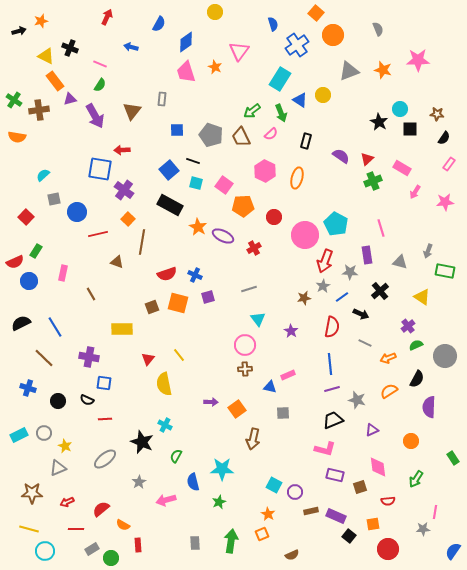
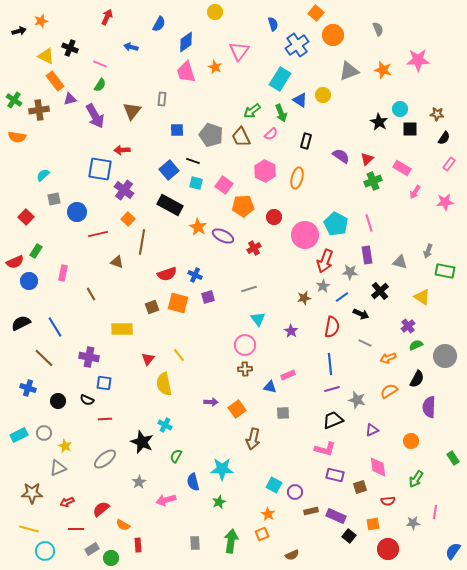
pink line at (381, 228): moved 12 px left, 5 px up
gray star at (423, 529): moved 10 px left, 6 px up
